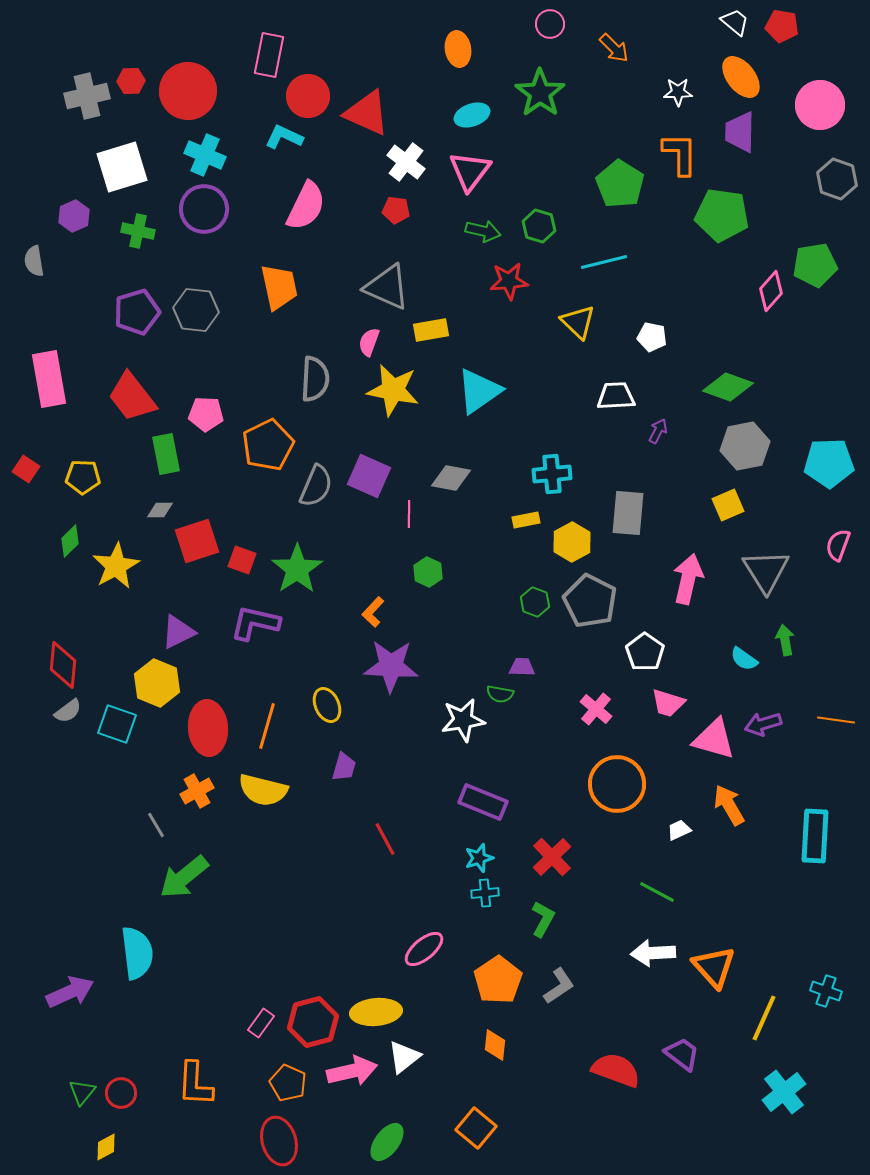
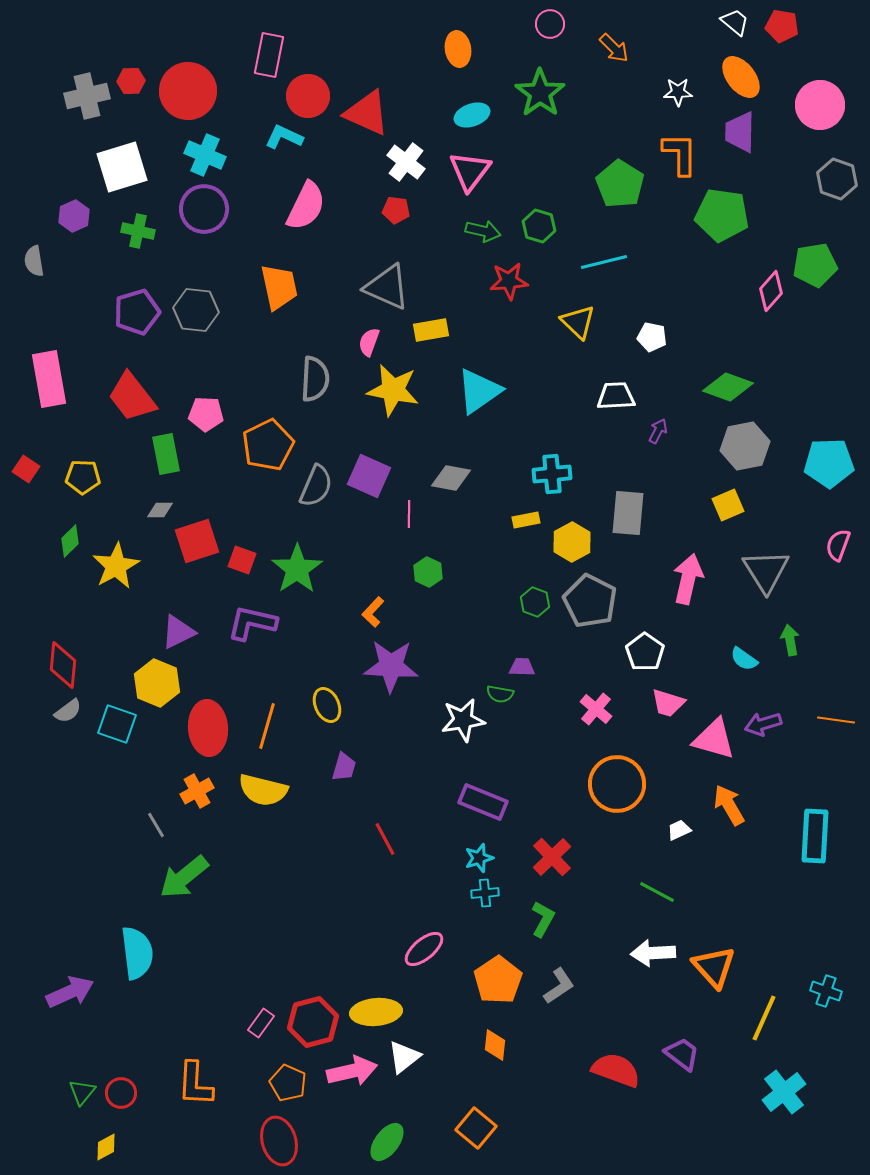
purple L-shape at (255, 623): moved 3 px left
green arrow at (785, 640): moved 5 px right
